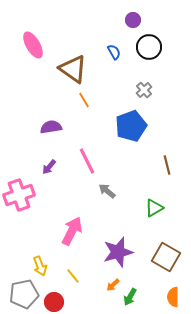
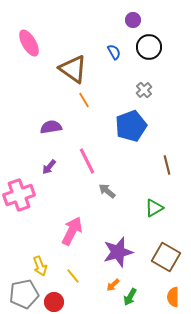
pink ellipse: moved 4 px left, 2 px up
